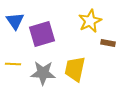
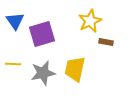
brown rectangle: moved 2 px left, 1 px up
gray star: rotated 15 degrees counterclockwise
